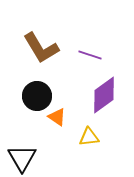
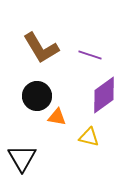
orange triangle: rotated 24 degrees counterclockwise
yellow triangle: rotated 20 degrees clockwise
